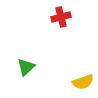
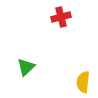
yellow semicircle: rotated 115 degrees clockwise
